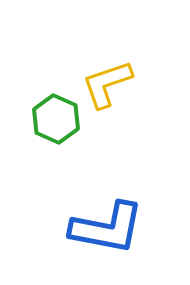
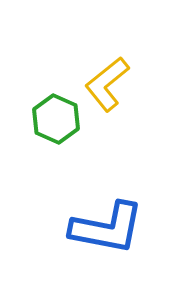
yellow L-shape: rotated 20 degrees counterclockwise
